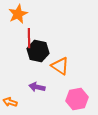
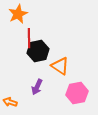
black hexagon: rotated 25 degrees counterclockwise
purple arrow: rotated 77 degrees counterclockwise
pink hexagon: moved 6 px up
